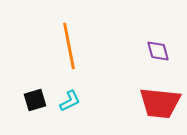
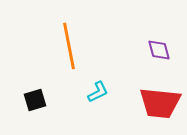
purple diamond: moved 1 px right, 1 px up
cyan L-shape: moved 28 px right, 9 px up
